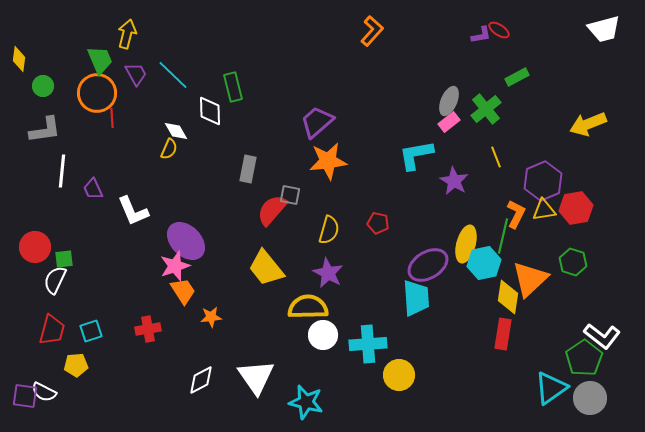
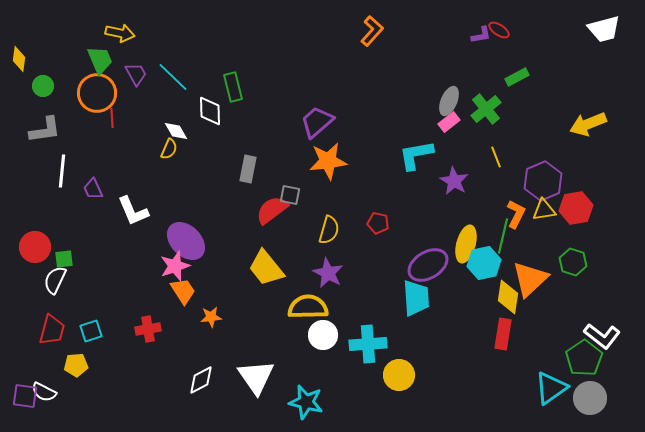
yellow arrow at (127, 34): moved 7 px left, 1 px up; rotated 88 degrees clockwise
cyan line at (173, 75): moved 2 px down
red semicircle at (272, 210): rotated 12 degrees clockwise
